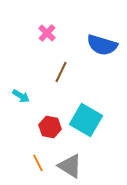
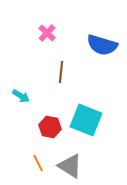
brown line: rotated 20 degrees counterclockwise
cyan square: rotated 8 degrees counterclockwise
